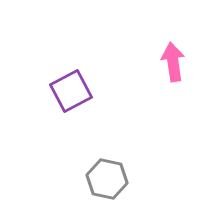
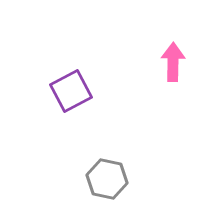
pink arrow: rotated 9 degrees clockwise
